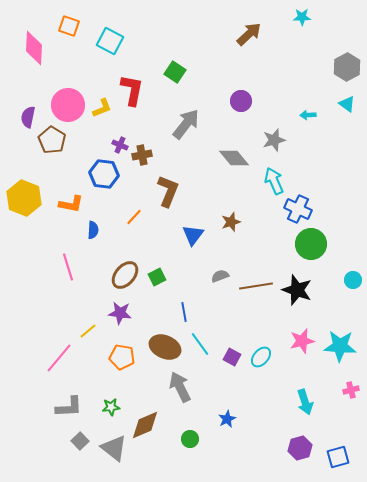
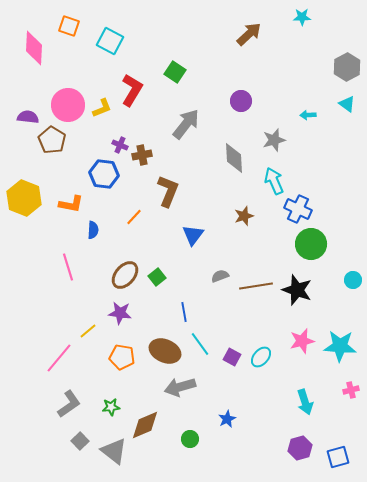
red L-shape at (132, 90): rotated 20 degrees clockwise
purple semicircle at (28, 117): rotated 85 degrees clockwise
gray diamond at (234, 158): rotated 36 degrees clockwise
brown star at (231, 222): moved 13 px right, 6 px up
green square at (157, 277): rotated 12 degrees counterclockwise
brown ellipse at (165, 347): moved 4 px down
gray arrow at (180, 387): rotated 80 degrees counterclockwise
gray L-shape at (69, 407): moved 3 px up; rotated 32 degrees counterclockwise
gray triangle at (114, 448): moved 3 px down
